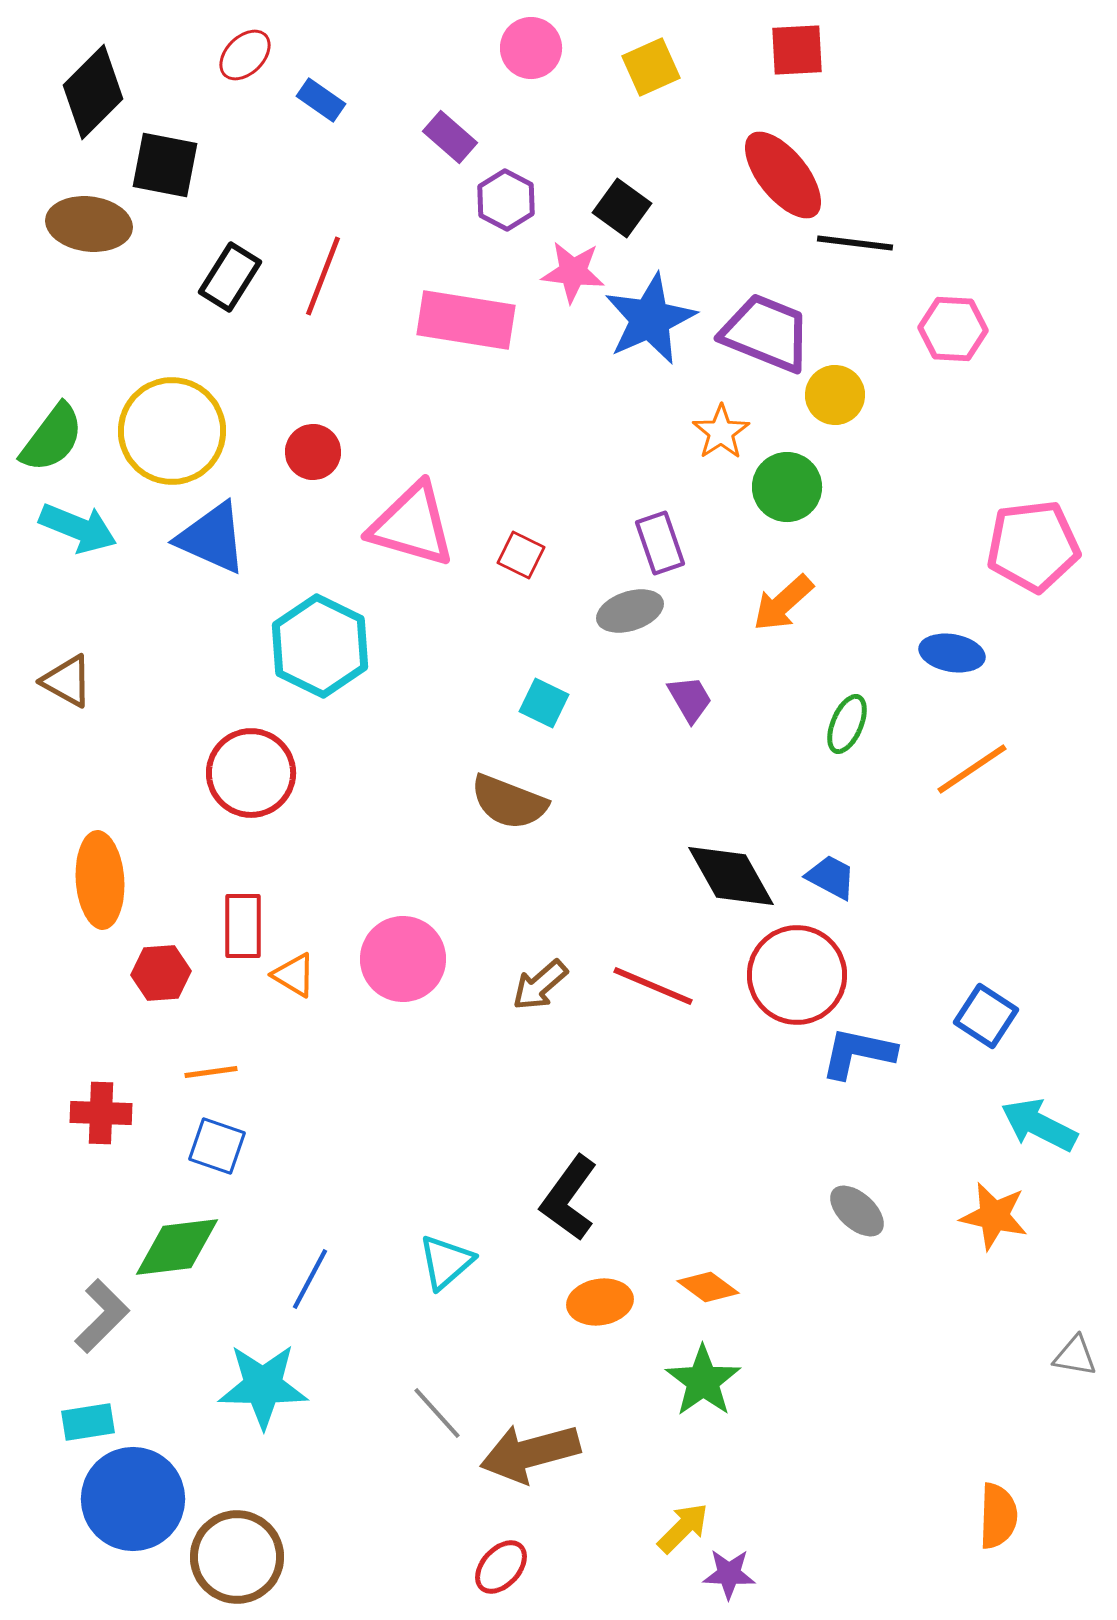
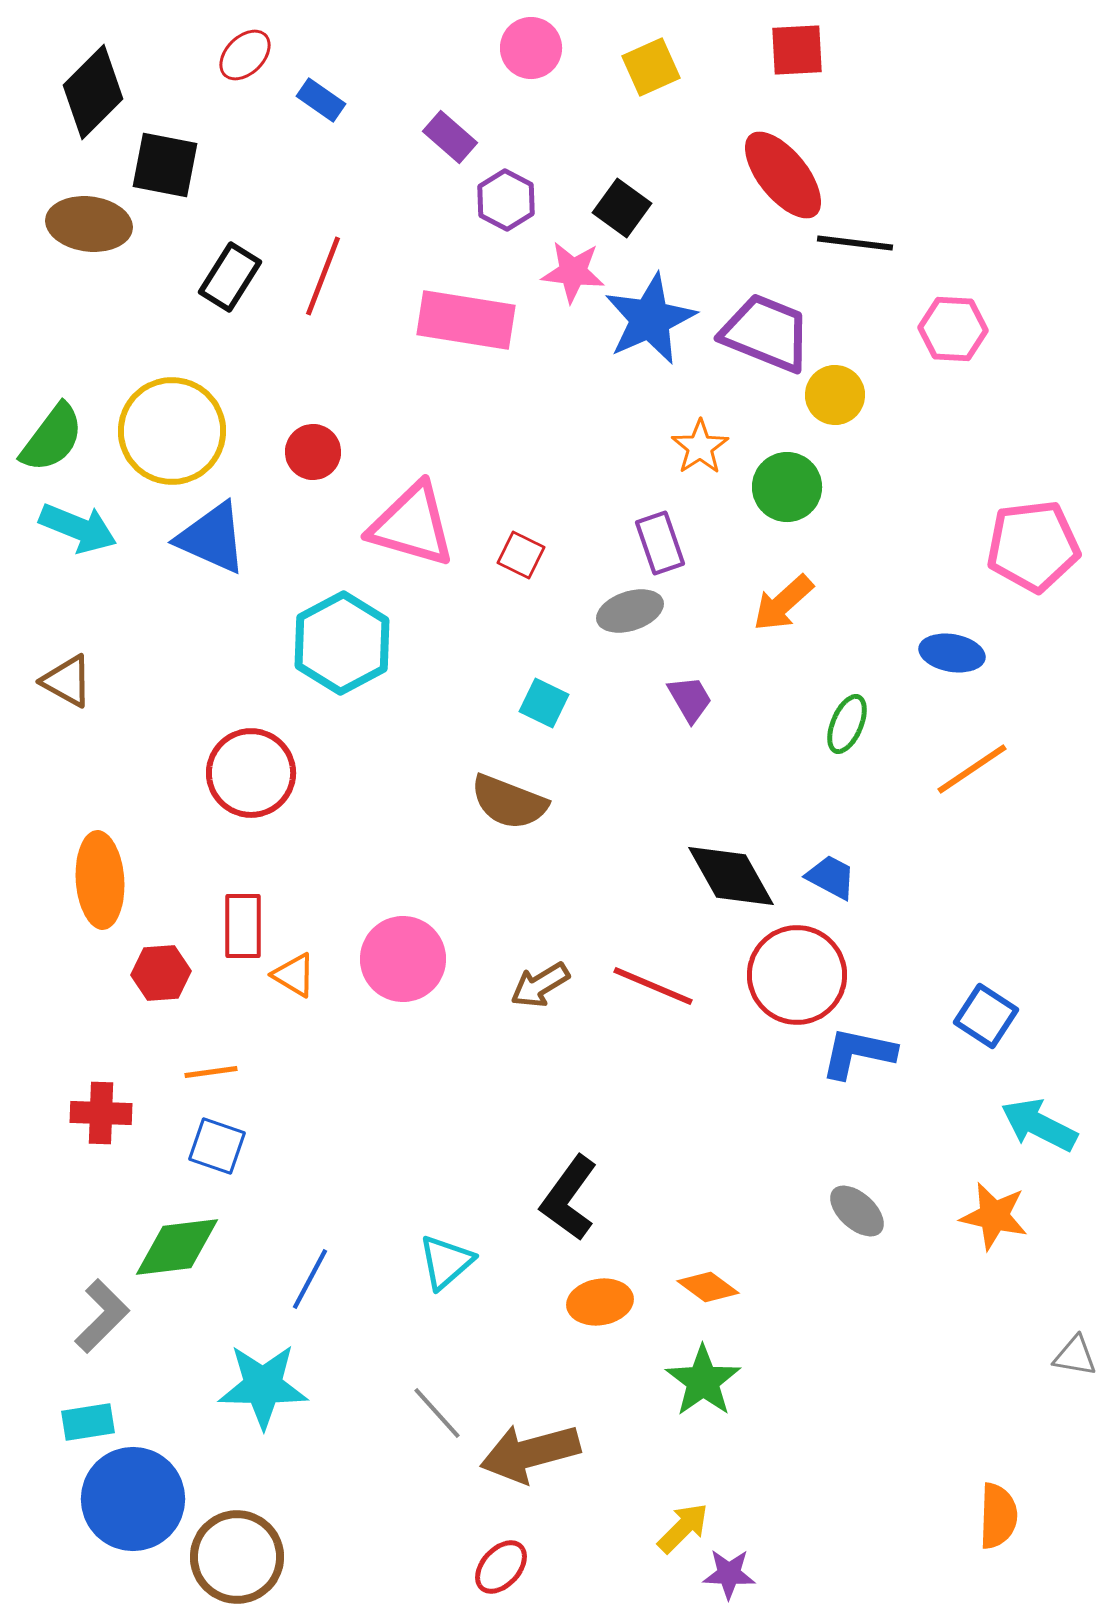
orange star at (721, 432): moved 21 px left, 15 px down
cyan hexagon at (320, 646): moved 22 px right, 3 px up; rotated 6 degrees clockwise
brown arrow at (540, 985): rotated 10 degrees clockwise
